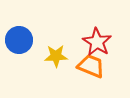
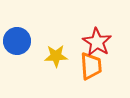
blue circle: moved 2 px left, 1 px down
orange trapezoid: rotated 64 degrees clockwise
